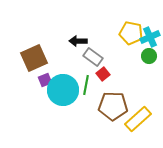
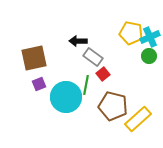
brown square: rotated 12 degrees clockwise
purple square: moved 6 px left, 4 px down
cyan circle: moved 3 px right, 7 px down
brown pentagon: rotated 12 degrees clockwise
